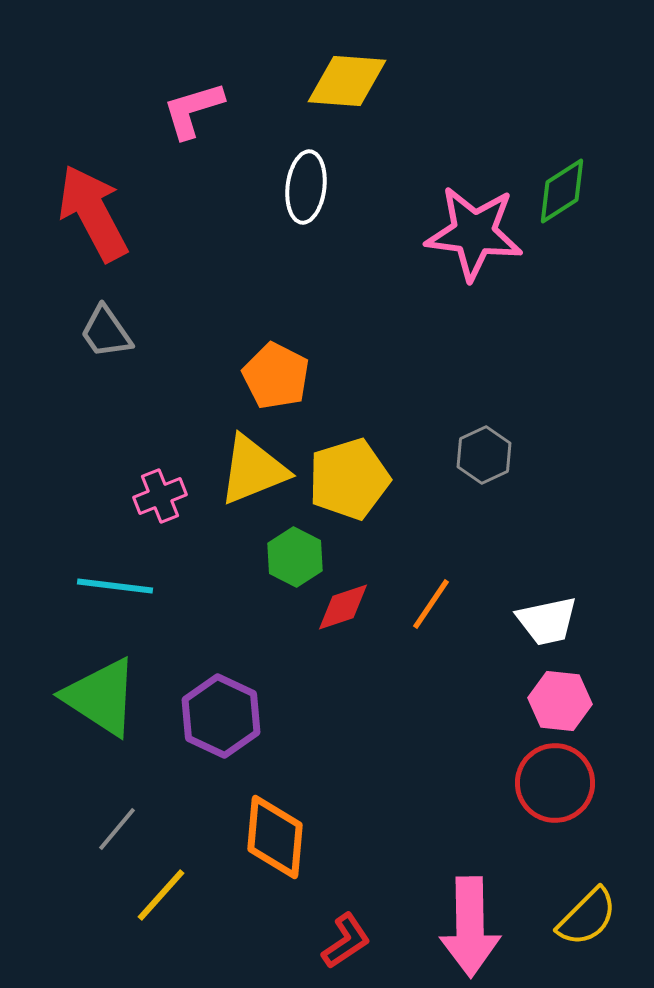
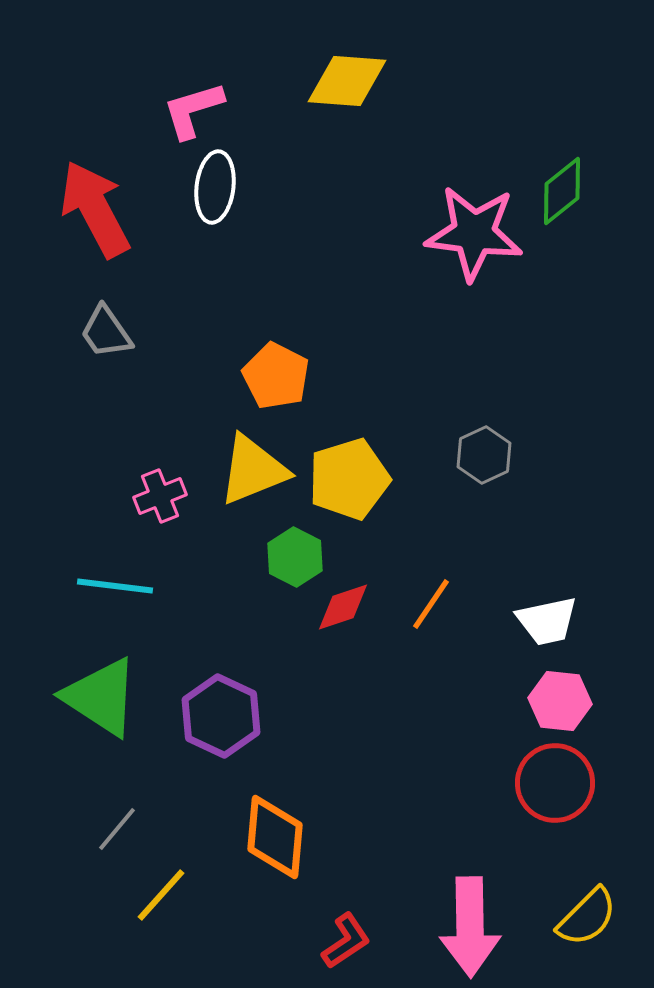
white ellipse: moved 91 px left
green diamond: rotated 6 degrees counterclockwise
red arrow: moved 2 px right, 4 px up
